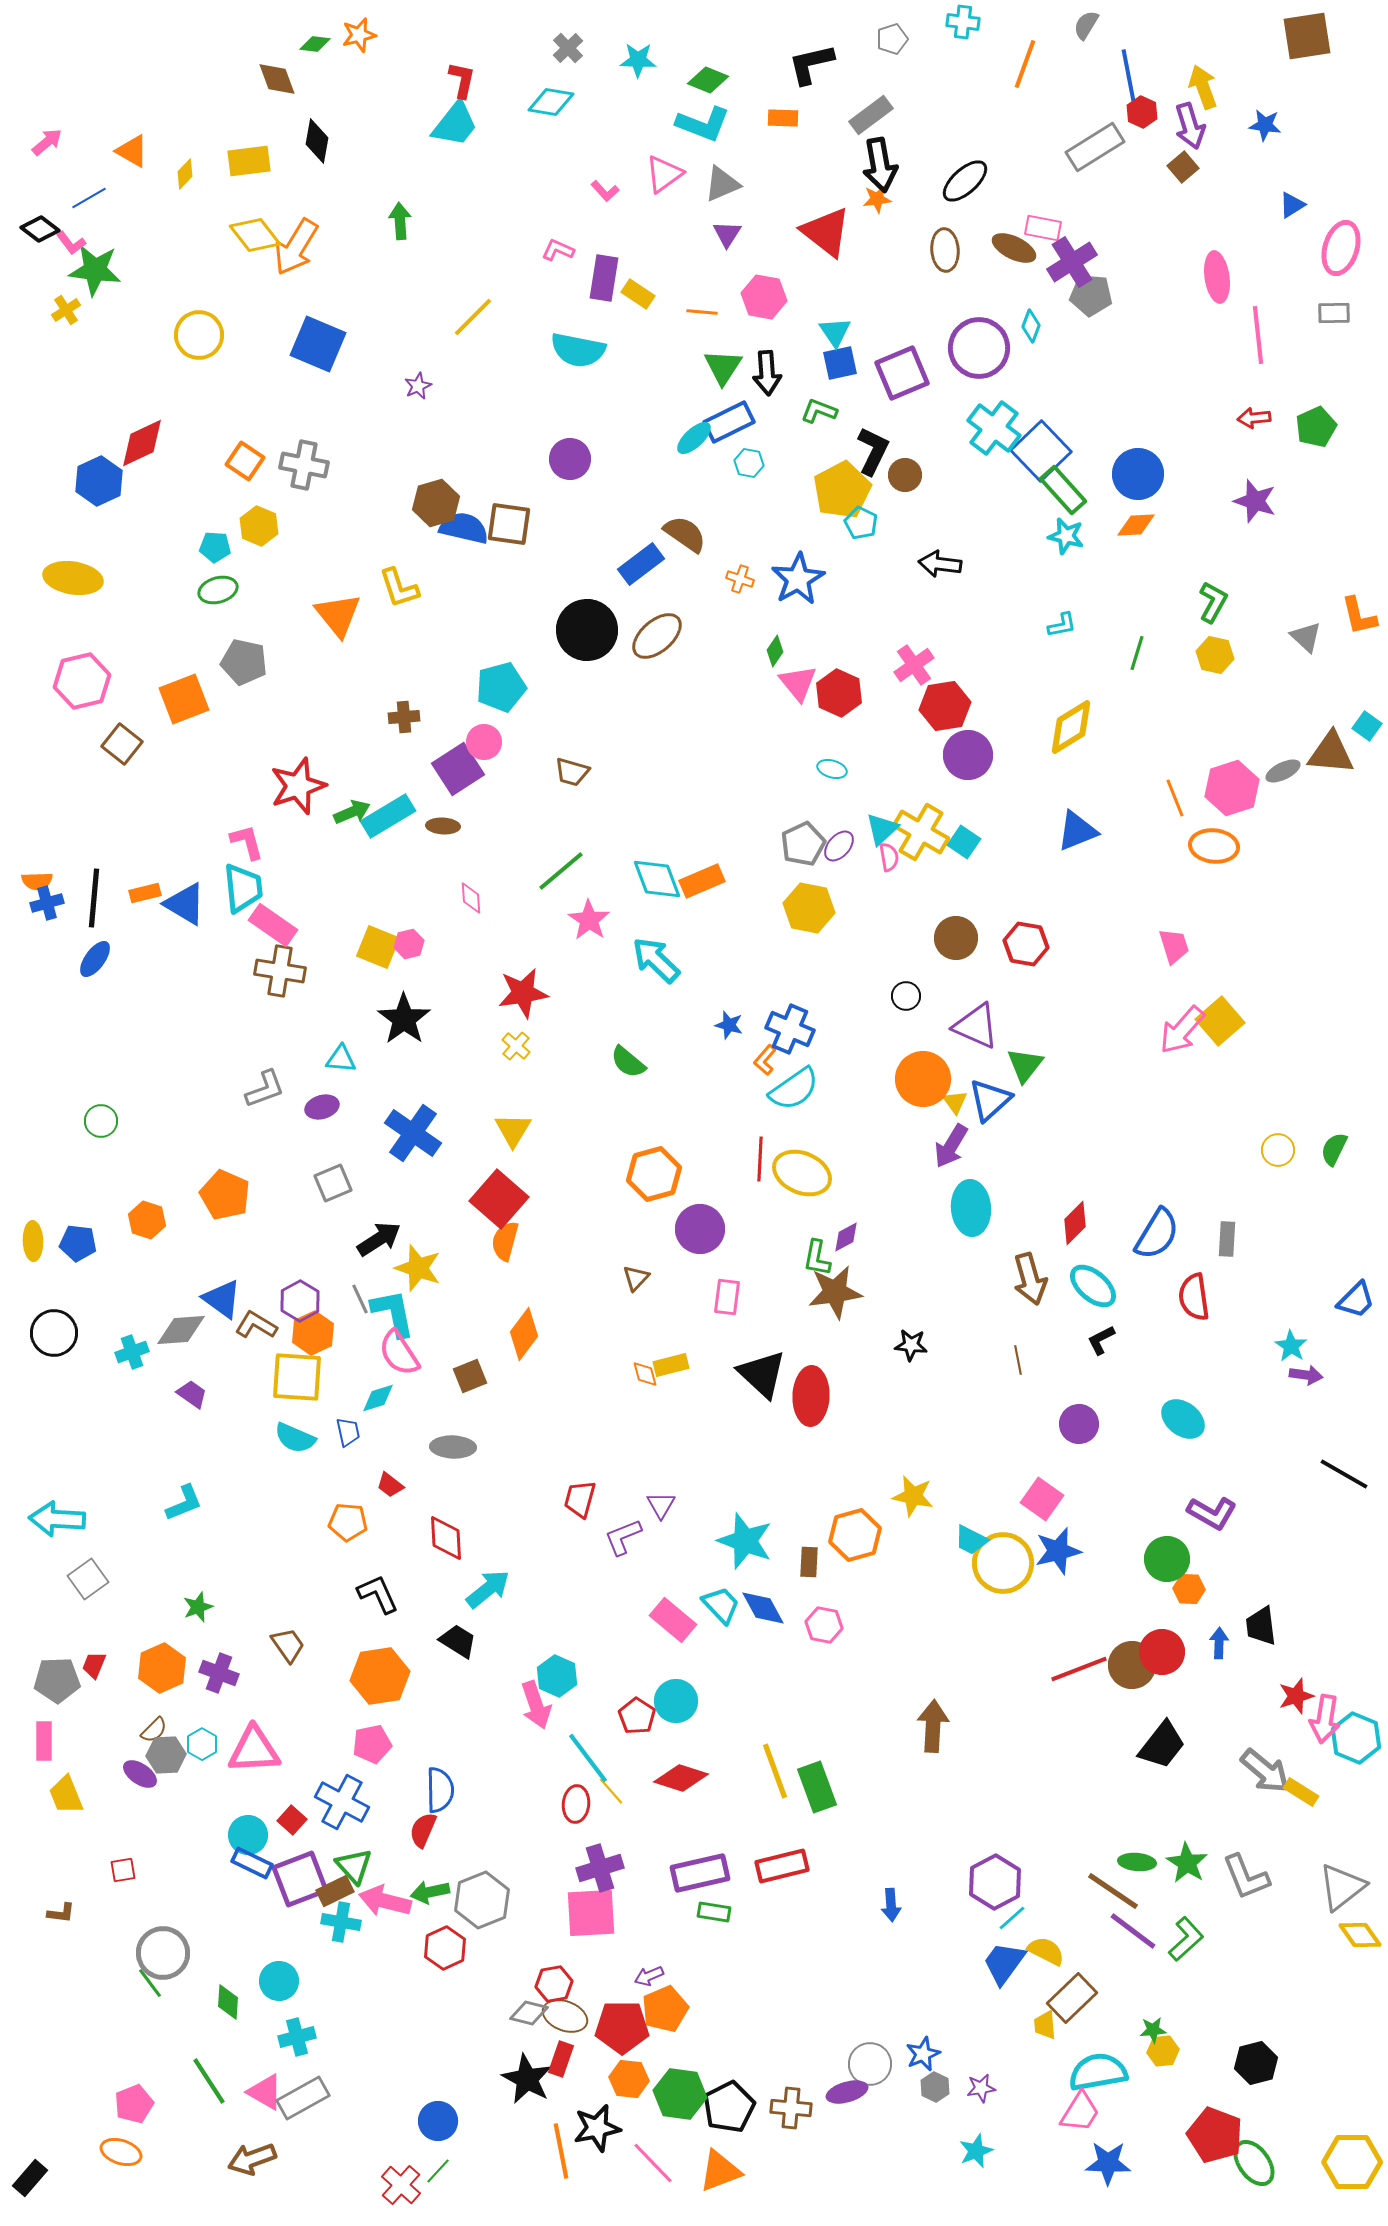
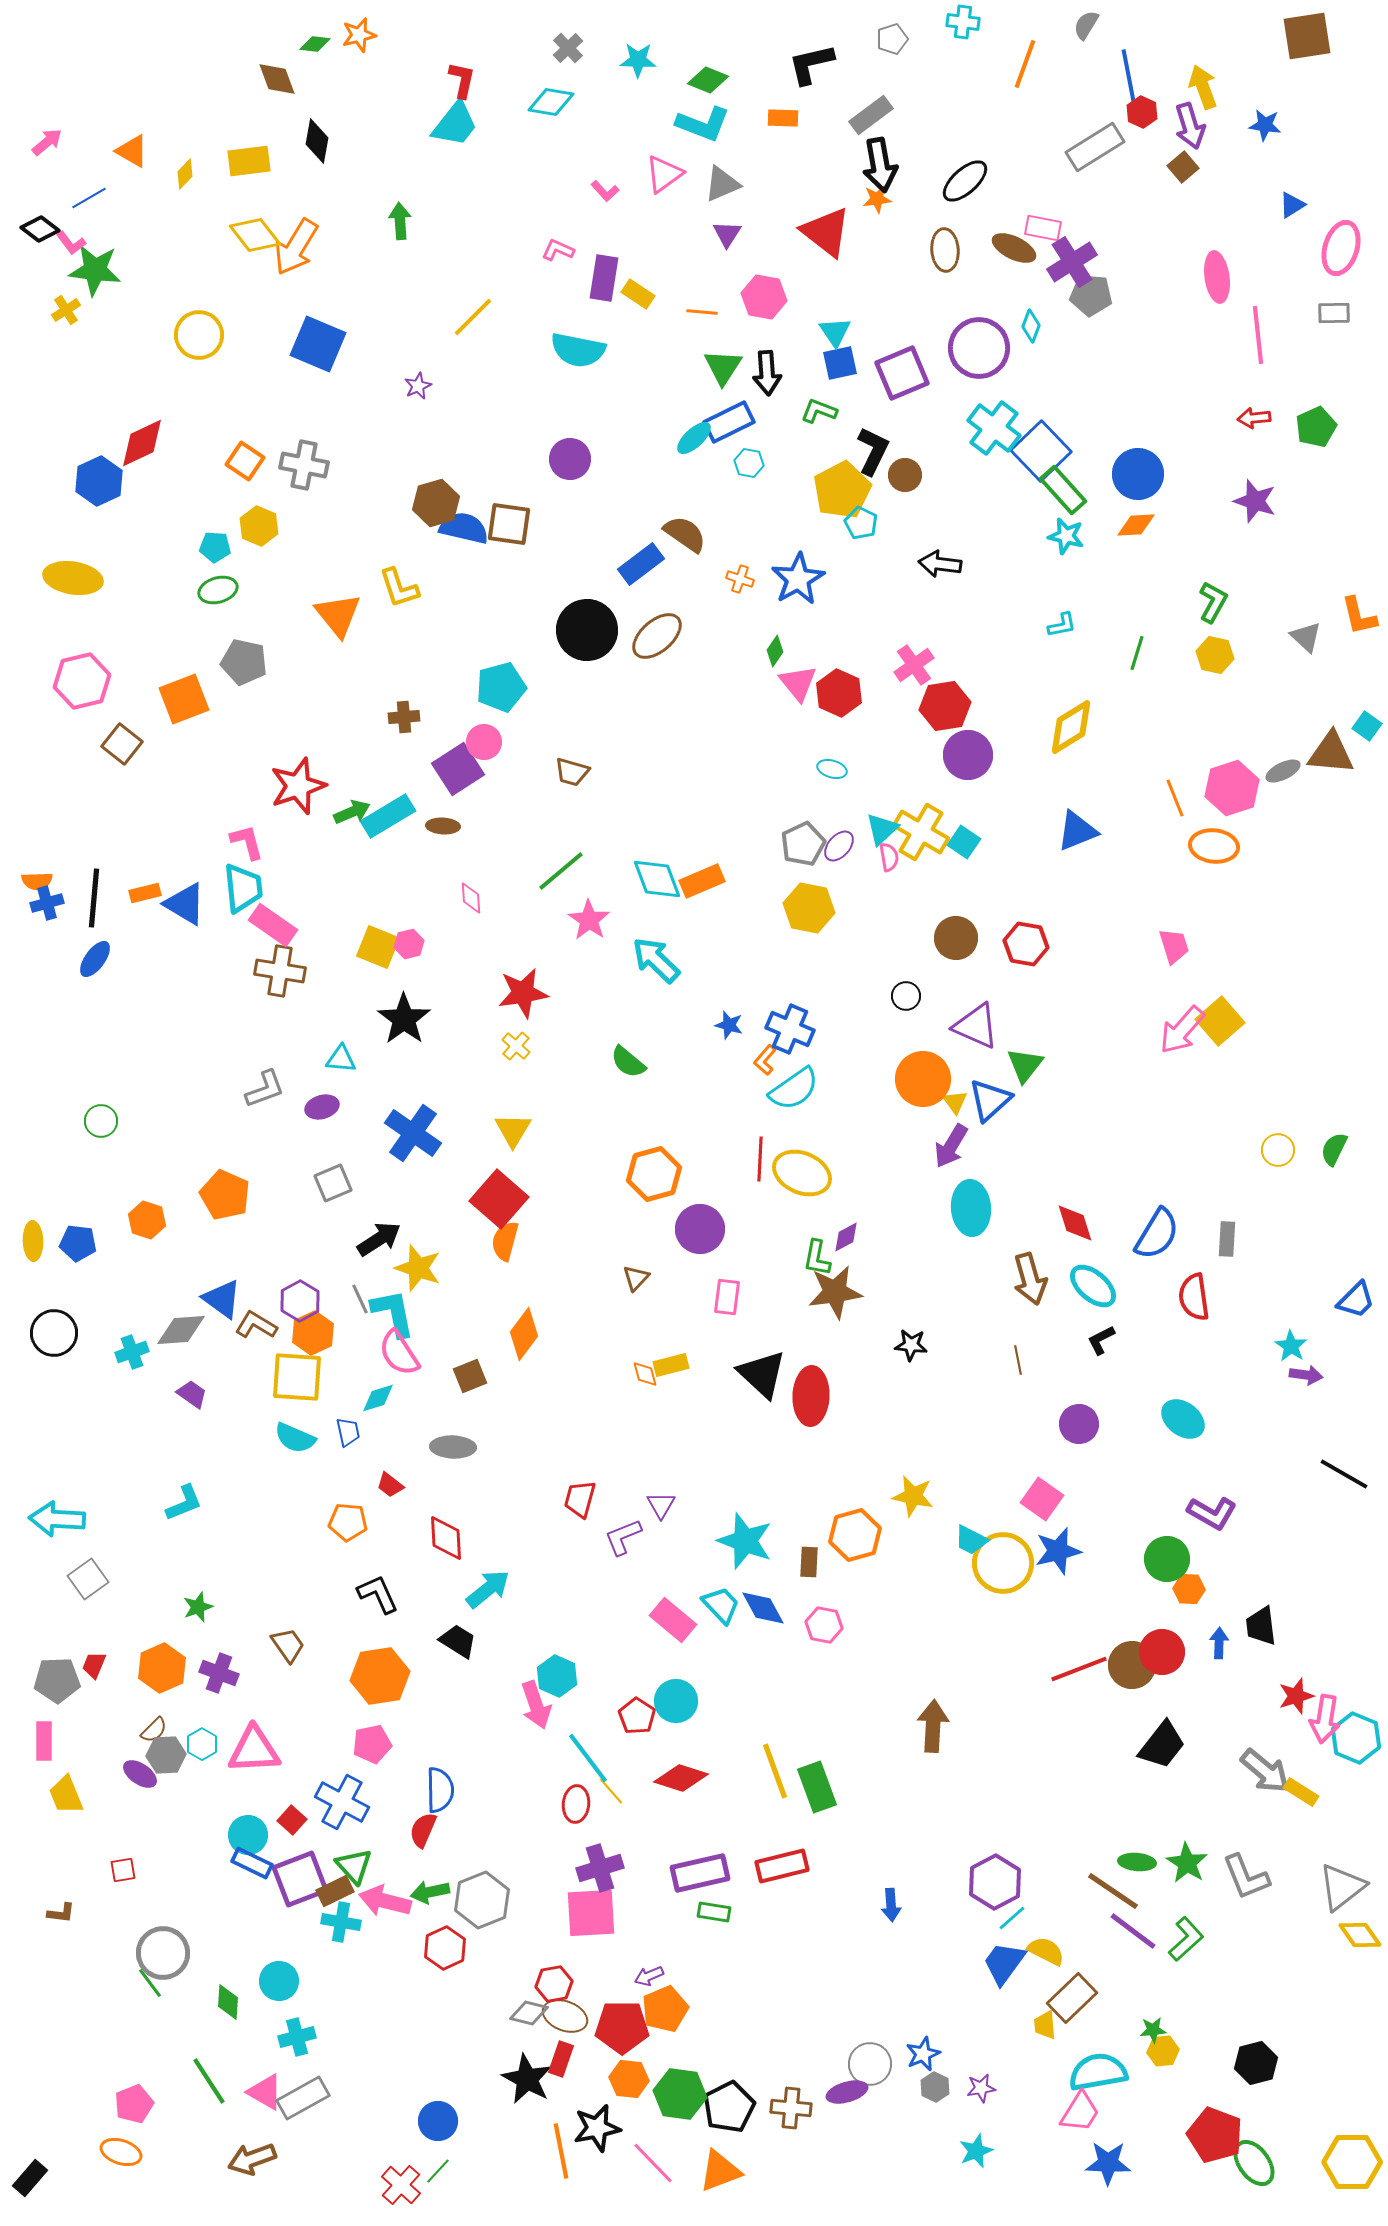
red diamond at (1075, 1223): rotated 63 degrees counterclockwise
